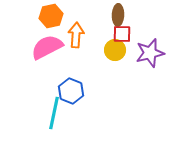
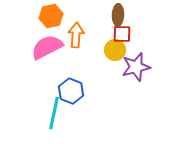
purple star: moved 14 px left, 14 px down
